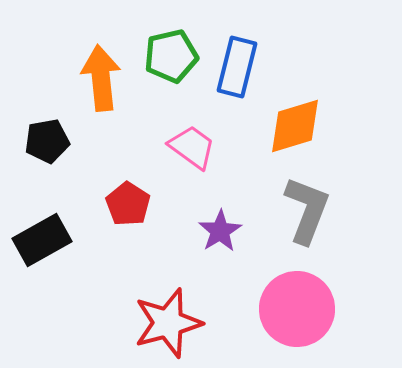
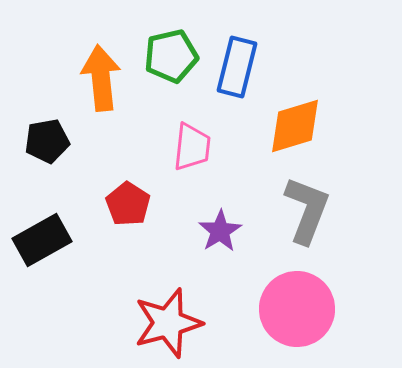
pink trapezoid: rotated 60 degrees clockwise
